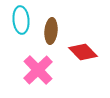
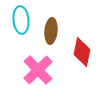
red diamond: moved 1 px left; rotated 56 degrees clockwise
